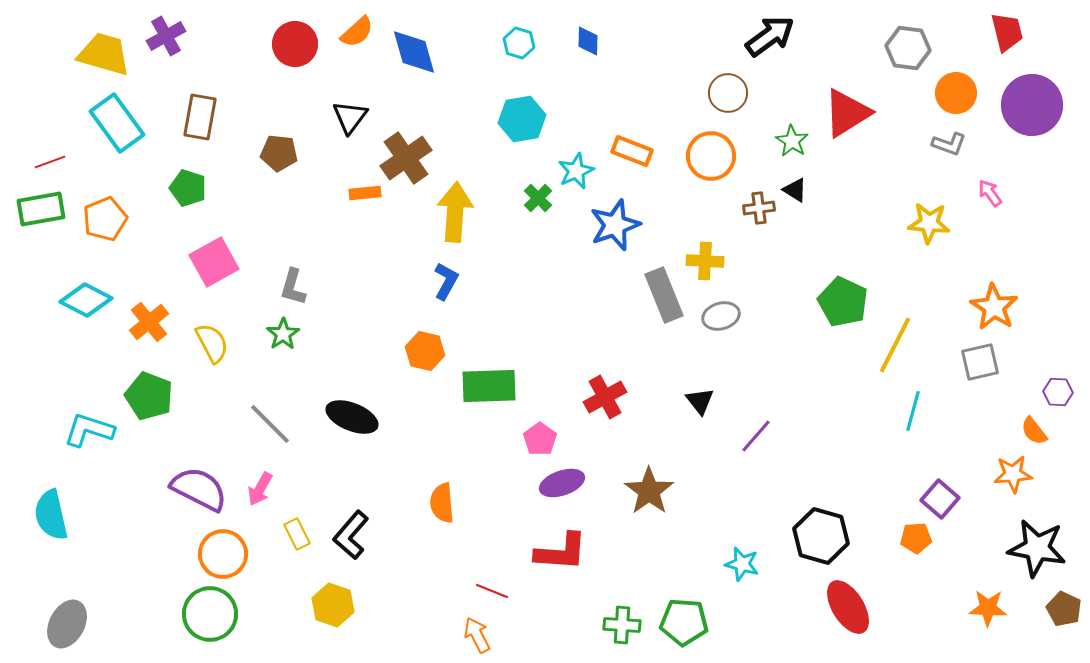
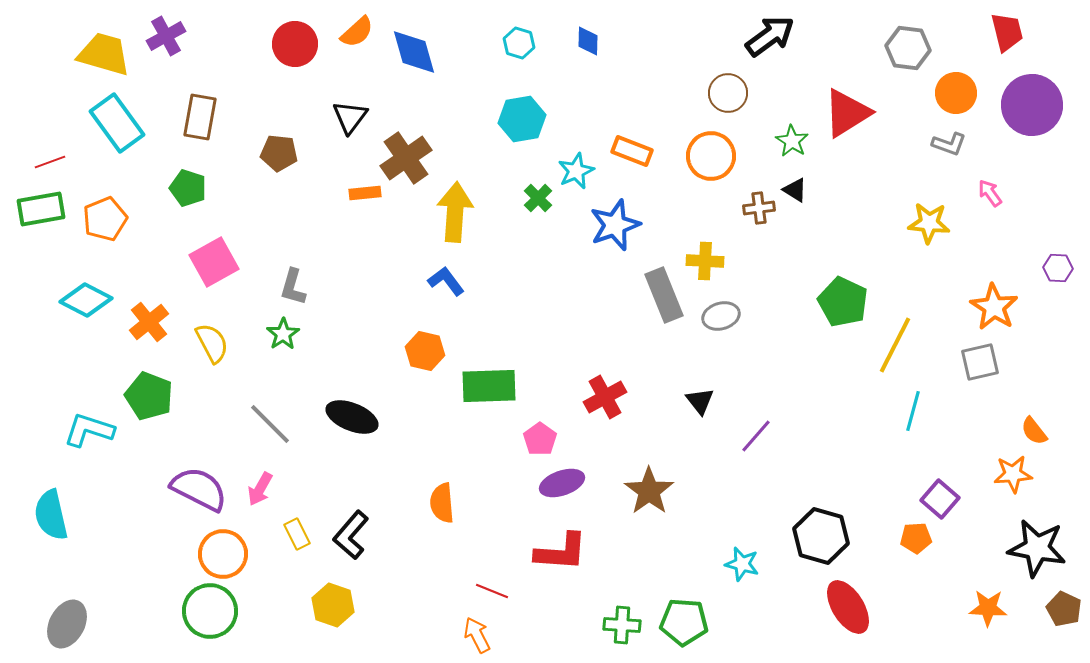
blue L-shape at (446, 281): rotated 66 degrees counterclockwise
purple hexagon at (1058, 392): moved 124 px up
green circle at (210, 614): moved 3 px up
